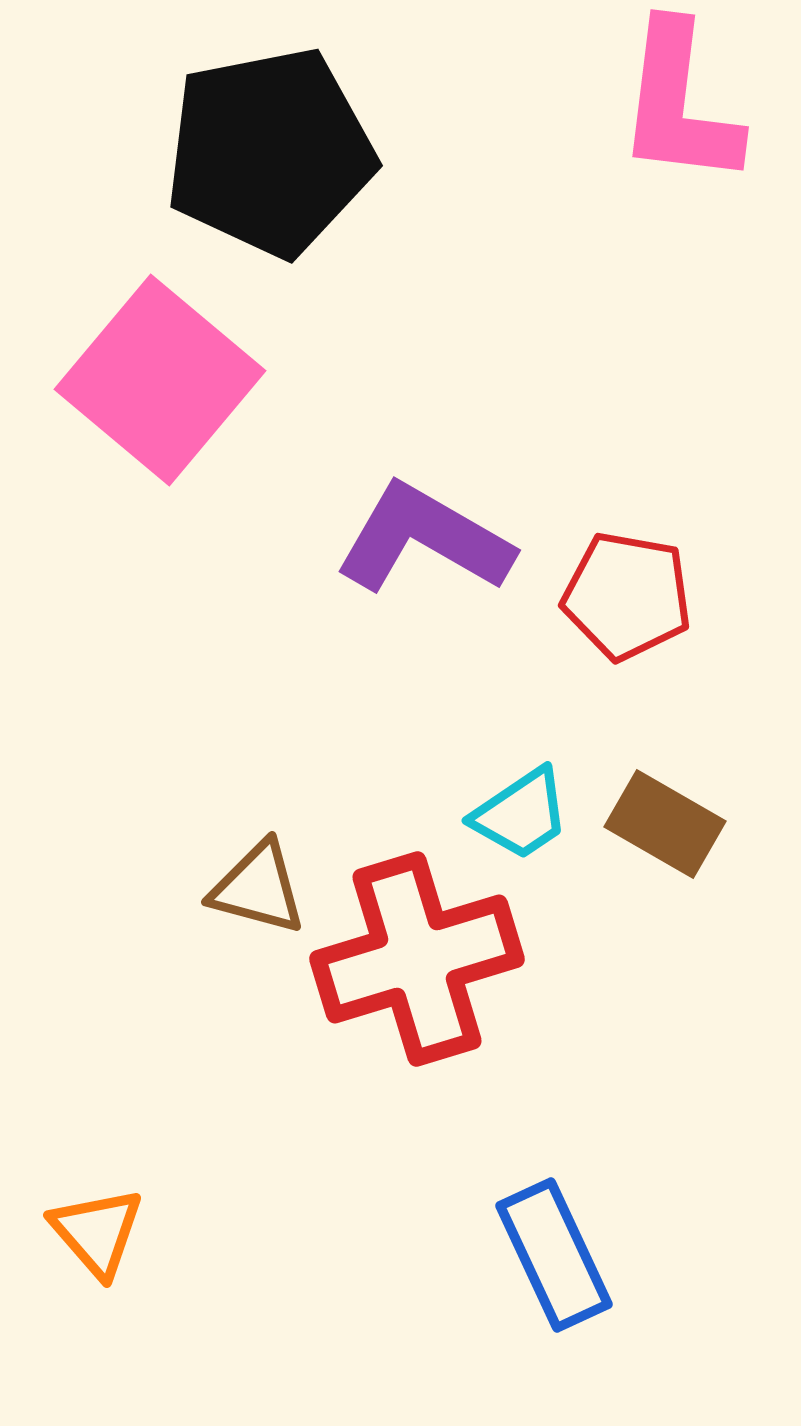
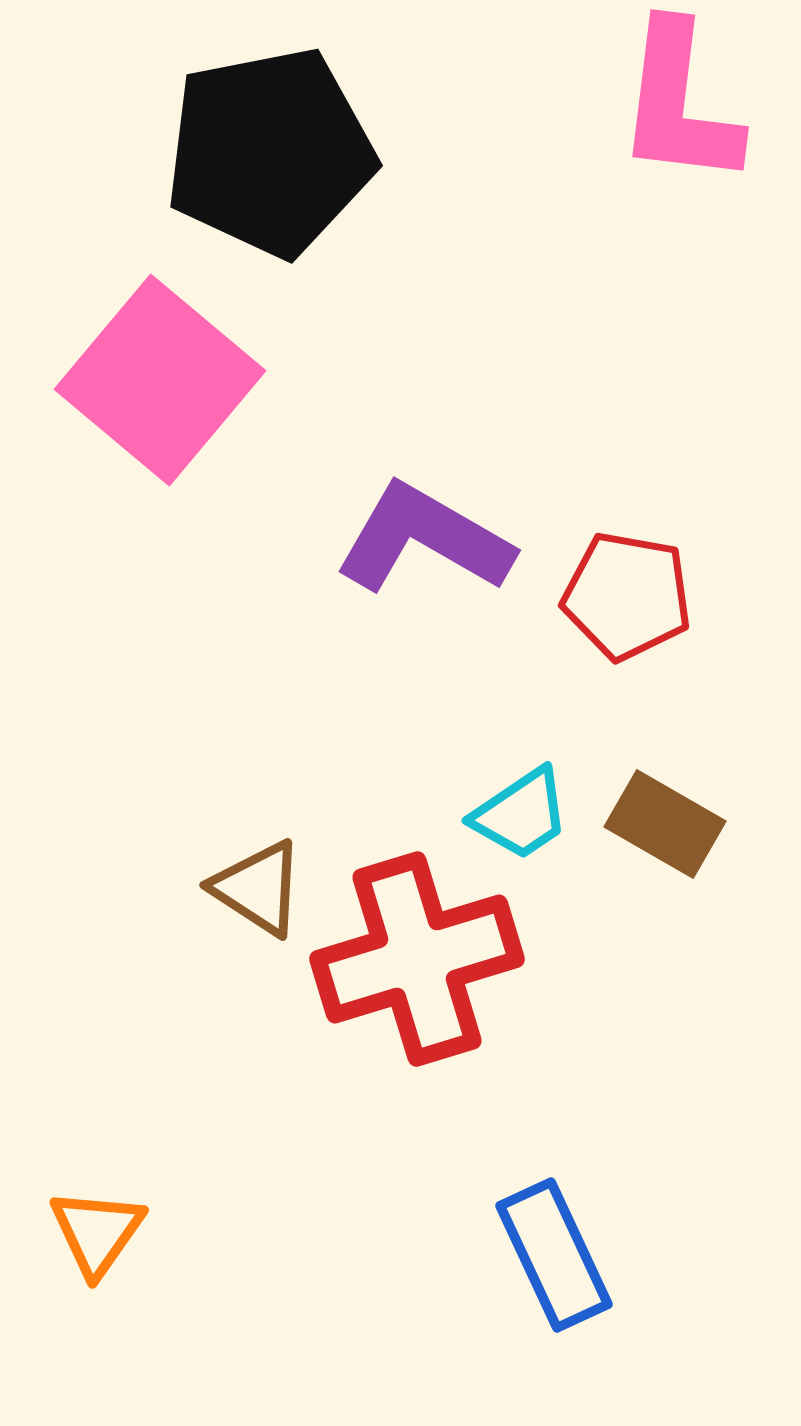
brown triangle: rotated 18 degrees clockwise
orange triangle: rotated 16 degrees clockwise
